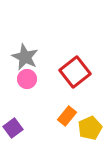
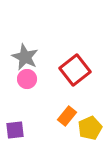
red square: moved 2 px up
purple square: moved 2 px right, 2 px down; rotated 30 degrees clockwise
